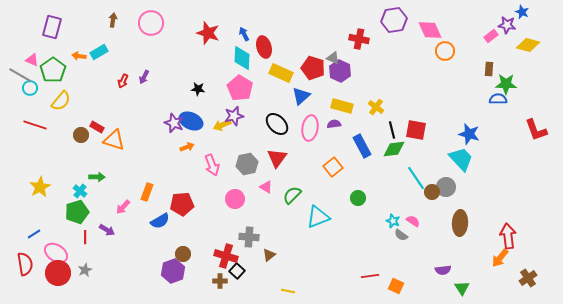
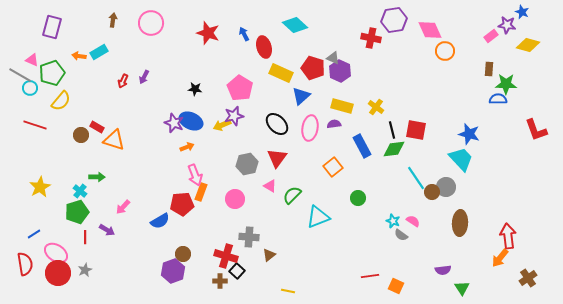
red cross at (359, 39): moved 12 px right, 1 px up
cyan diamond at (242, 58): moved 53 px right, 33 px up; rotated 50 degrees counterclockwise
green pentagon at (53, 70): moved 1 px left, 3 px down; rotated 15 degrees clockwise
black star at (198, 89): moved 3 px left
pink arrow at (212, 165): moved 17 px left, 10 px down
pink triangle at (266, 187): moved 4 px right, 1 px up
orange rectangle at (147, 192): moved 54 px right
